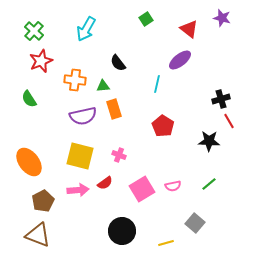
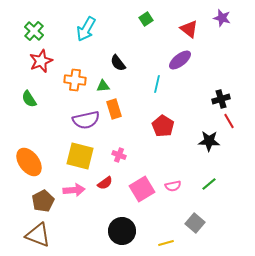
purple semicircle: moved 3 px right, 4 px down
pink arrow: moved 4 px left
